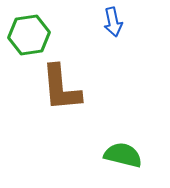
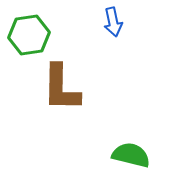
brown L-shape: rotated 6 degrees clockwise
green semicircle: moved 8 px right
